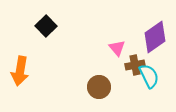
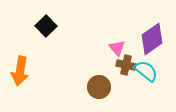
purple diamond: moved 3 px left, 2 px down
brown cross: moved 9 px left; rotated 24 degrees clockwise
cyan semicircle: moved 3 px left, 5 px up; rotated 25 degrees counterclockwise
